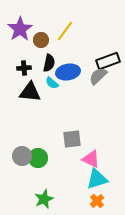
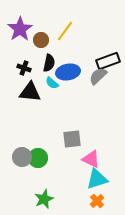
black cross: rotated 24 degrees clockwise
gray circle: moved 1 px down
